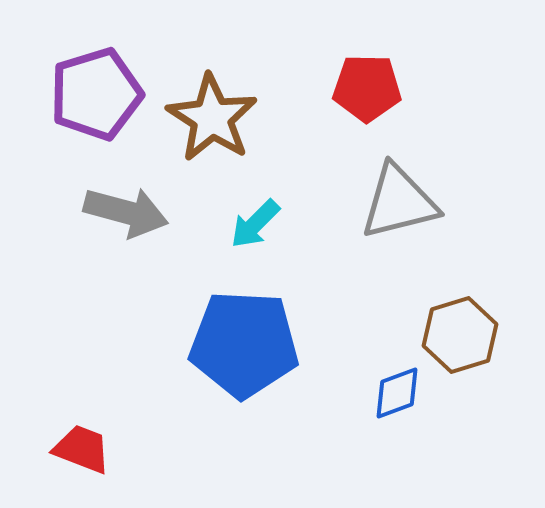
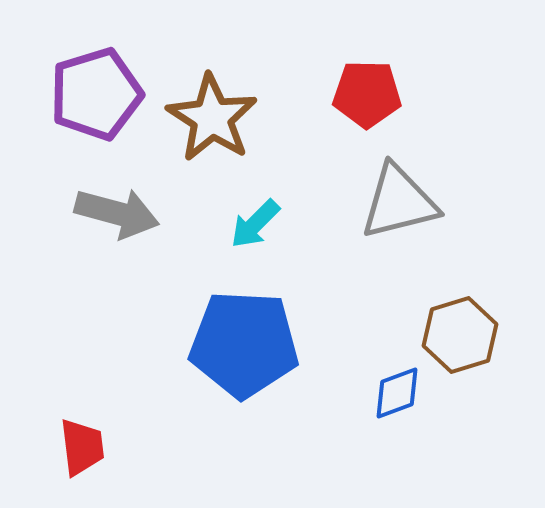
red pentagon: moved 6 px down
gray arrow: moved 9 px left, 1 px down
red trapezoid: moved 2 px up; rotated 62 degrees clockwise
